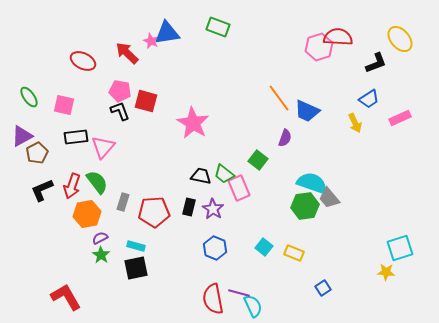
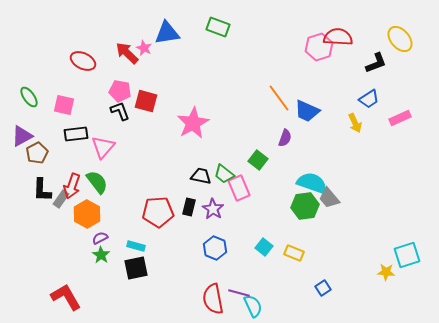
pink star at (151, 41): moved 7 px left, 7 px down
pink star at (193, 123): rotated 12 degrees clockwise
black rectangle at (76, 137): moved 3 px up
black L-shape at (42, 190): rotated 65 degrees counterclockwise
gray rectangle at (123, 202): moved 62 px left, 3 px up; rotated 18 degrees clockwise
red pentagon at (154, 212): moved 4 px right
orange hexagon at (87, 214): rotated 20 degrees counterclockwise
cyan square at (400, 248): moved 7 px right, 7 px down
